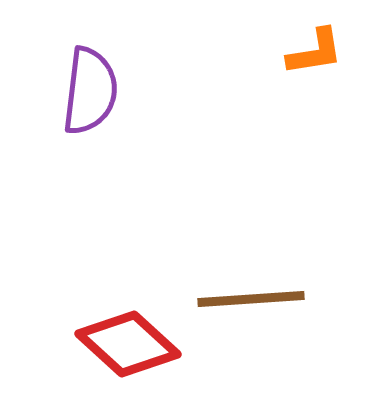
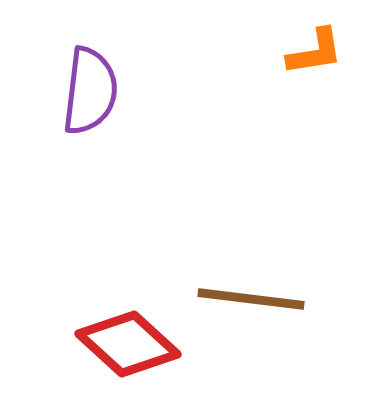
brown line: rotated 11 degrees clockwise
